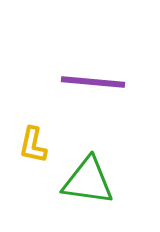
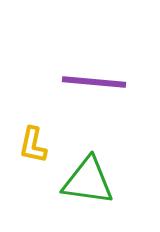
purple line: moved 1 px right
